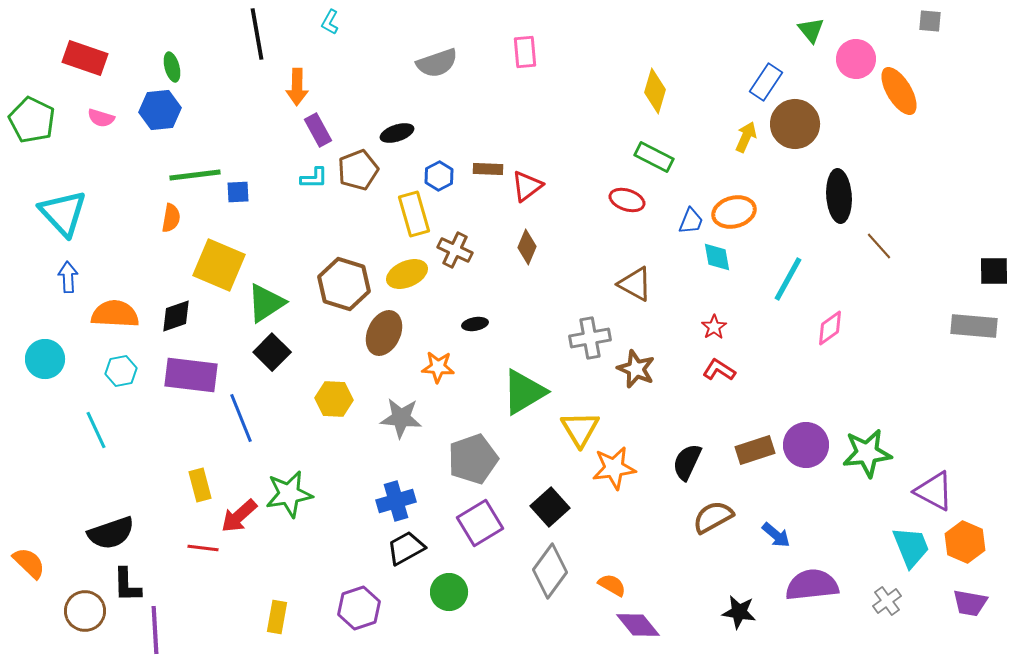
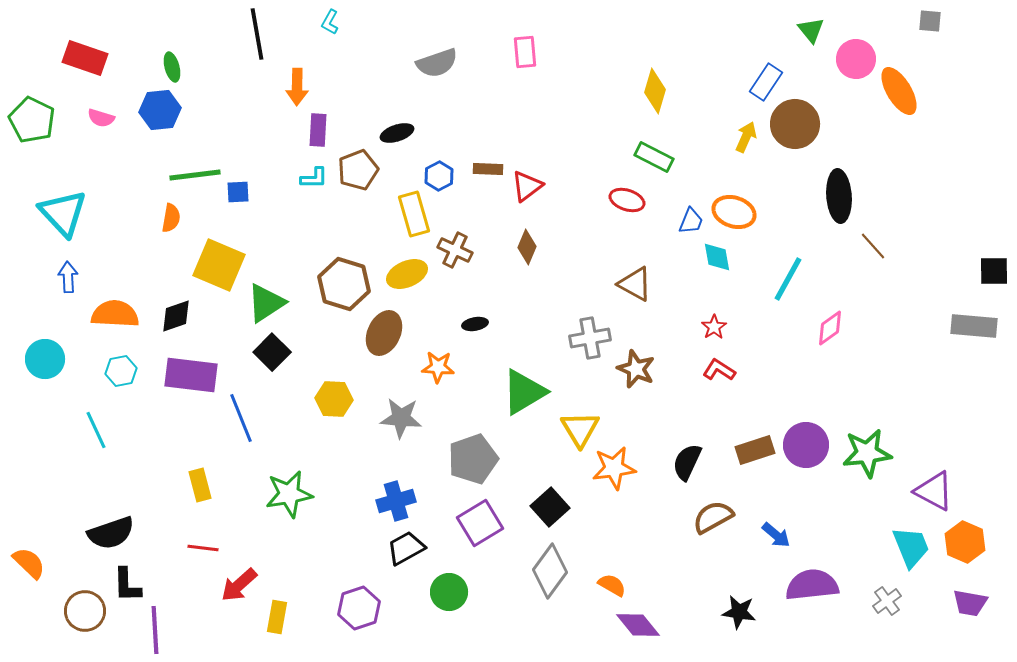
purple rectangle at (318, 130): rotated 32 degrees clockwise
orange ellipse at (734, 212): rotated 33 degrees clockwise
brown line at (879, 246): moved 6 px left
red arrow at (239, 516): moved 69 px down
